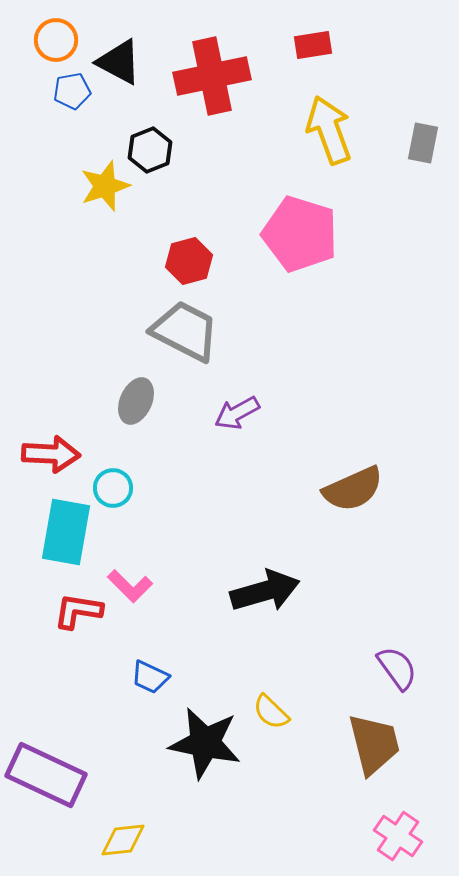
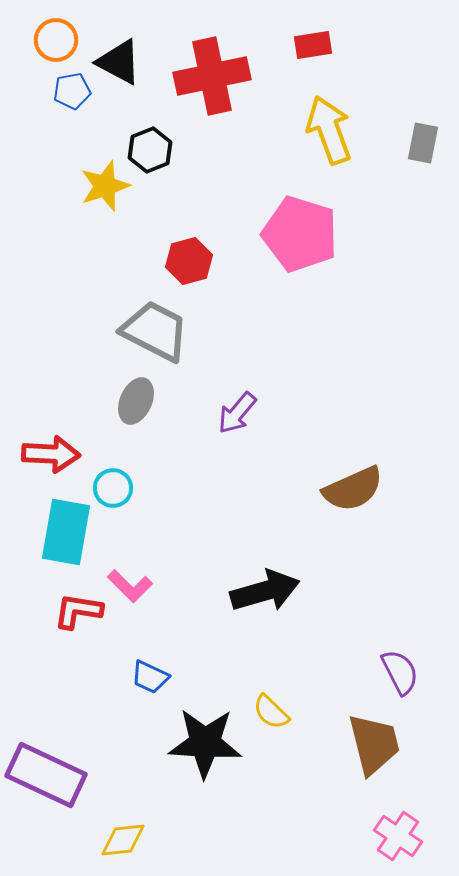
gray trapezoid: moved 30 px left
purple arrow: rotated 21 degrees counterclockwise
purple semicircle: moved 3 px right, 4 px down; rotated 9 degrees clockwise
black star: rotated 8 degrees counterclockwise
